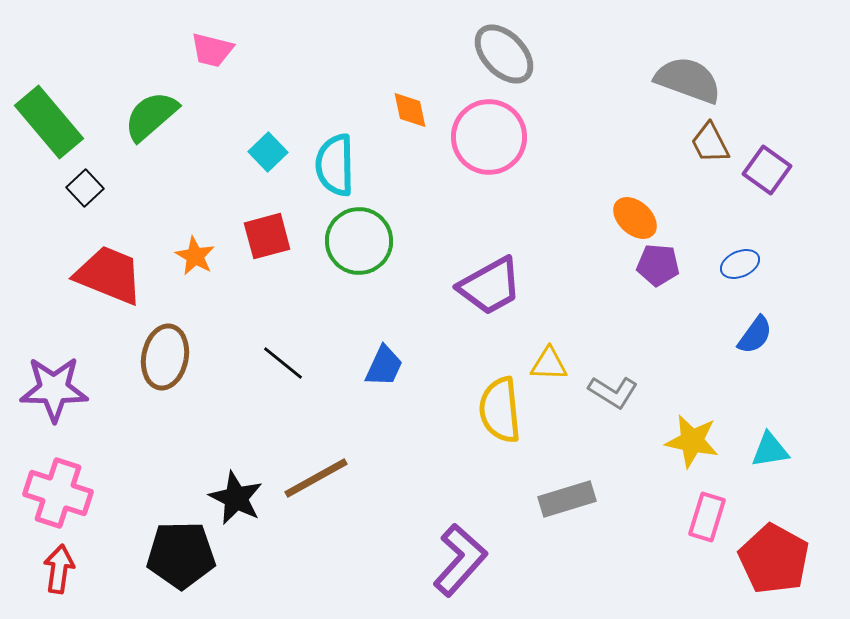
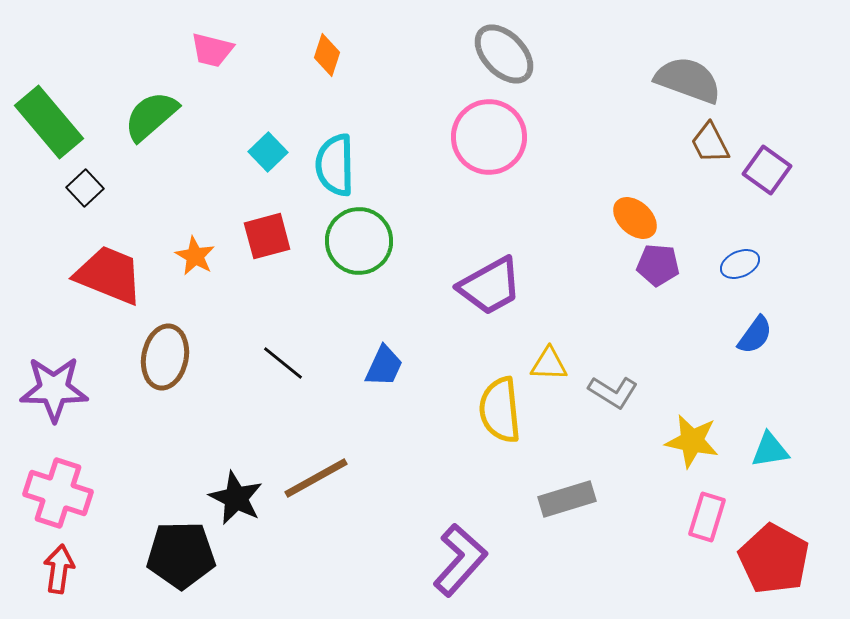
orange diamond: moved 83 px left, 55 px up; rotated 30 degrees clockwise
